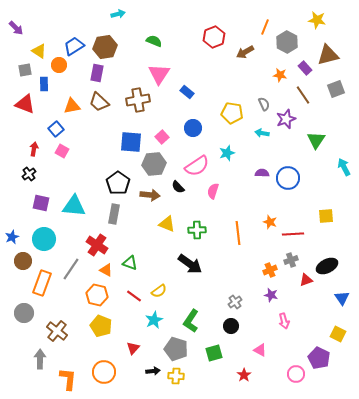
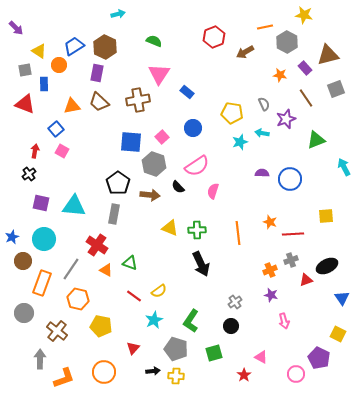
yellow star at (317, 20): moved 13 px left, 5 px up
orange line at (265, 27): rotated 56 degrees clockwise
brown hexagon at (105, 47): rotated 25 degrees counterclockwise
brown line at (303, 95): moved 3 px right, 3 px down
green triangle at (316, 140): rotated 36 degrees clockwise
red arrow at (34, 149): moved 1 px right, 2 px down
cyan star at (227, 153): moved 13 px right, 11 px up
gray hexagon at (154, 164): rotated 25 degrees clockwise
blue circle at (288, 178): moved 2 px right, 1 px down
yellow triangle at (167, 224): moved 3 px right, 4 px down
black arrow at (190, 264): moved 11 px right; rotated 30 degrees clockwise
orange hexagon at (97, 295): moved 19 px left, 4 px down
yellow pentagon at (101, 326): rotated 10 degrees counterclockwise
pink triangle at (260, 350): moved 1 px right, 7 px down
orange L-shape at (68, 379): moved 4 px left, 1 px up; rotated 65 degrees clockwise
